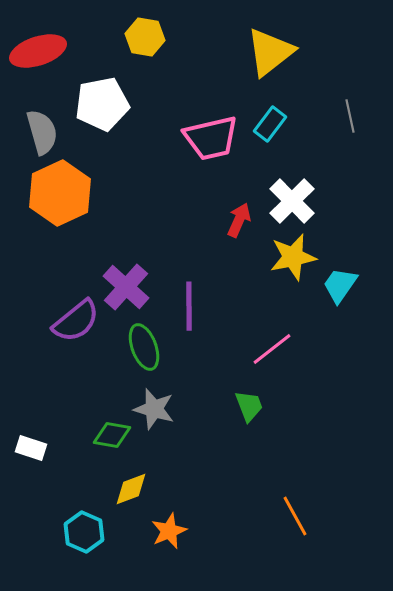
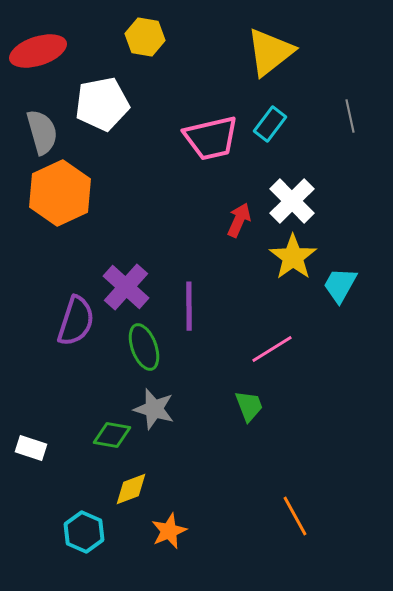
yellow star: rotated 24 degrees counterclockwise
cyan trapezoid: rotated 6 degrees counterclockwise
purple semicircle: rotated 33 degrees counterclockwise
pink line: rotated 6 degrees clockwise
